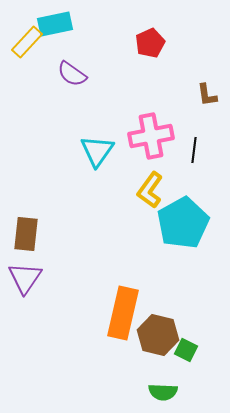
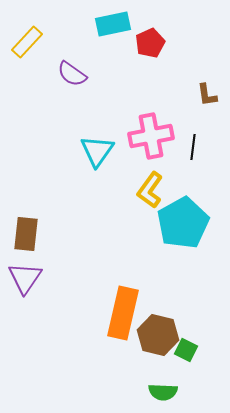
cyan rectangle: moved 58 px right
black line: moved 1 px left, 3 px up
